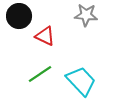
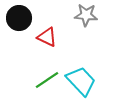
black circle: moved 2 px down
red triangle: moved 2 px right, 1 px down
green line: moved 7 px right, 6 px down
